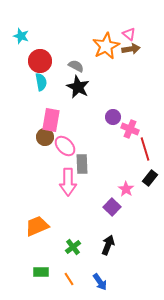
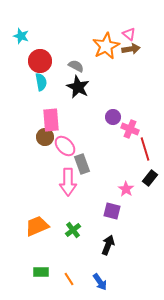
pink rectangle: rotated 15 degrees counterclockwise
gray rectangle: rotated 18 degrees counterclockwise
purple square: moved 4 px down; rotated 30 degrees counterclockwise
green cross: moved 17 px up
